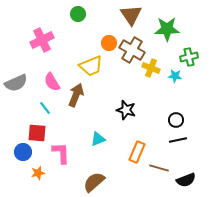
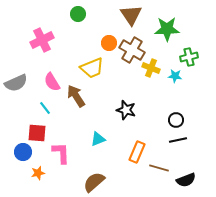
yellow trapezoid: moved 1 px right, 2 px down
brown arrow: moved 1 px down; rotated 55 degrees counterclockwise
